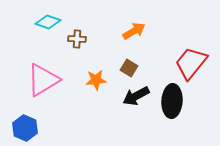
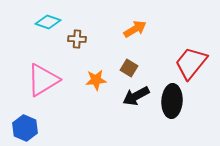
orange arrow: moved 1 px right, 2 px up
